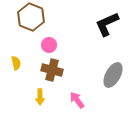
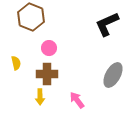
pink circle: moved 3 px down
brown cross: moved 5 px left, 4 px down; rotated 15 degrees counterclockwise
